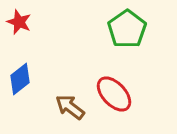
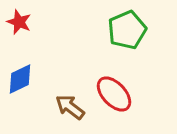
green pentagon: moved 1 px down; rotated 12 degrees clockwise
blue diamond: rotated 12 degrees clockwise
